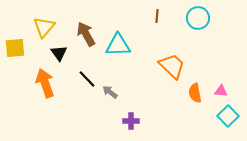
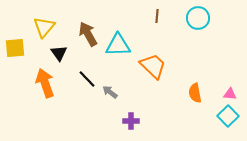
brown arrow: moved 2 px right
orange trapezoid: moved 19 px left
pink triangle: moved 9 px right, 3 px down
